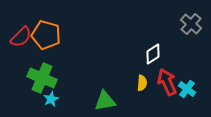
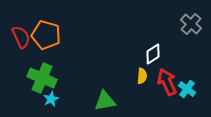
red semicircle: rotated 70 degrees counterclockwise
yellow semicircle: moved 7 px up
